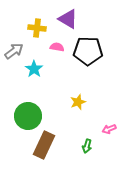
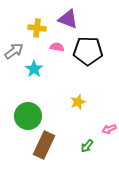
purple triangle: rotated 10 degrees counterclockwise
green arrow: rotated 24 degrees clockwise
